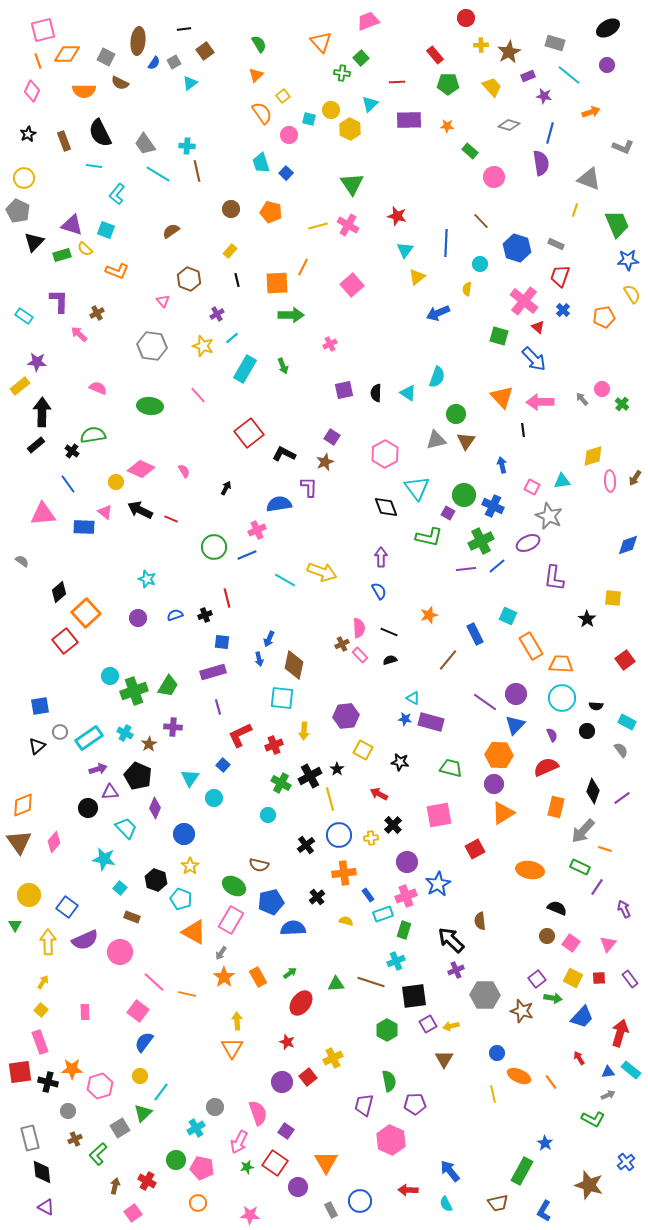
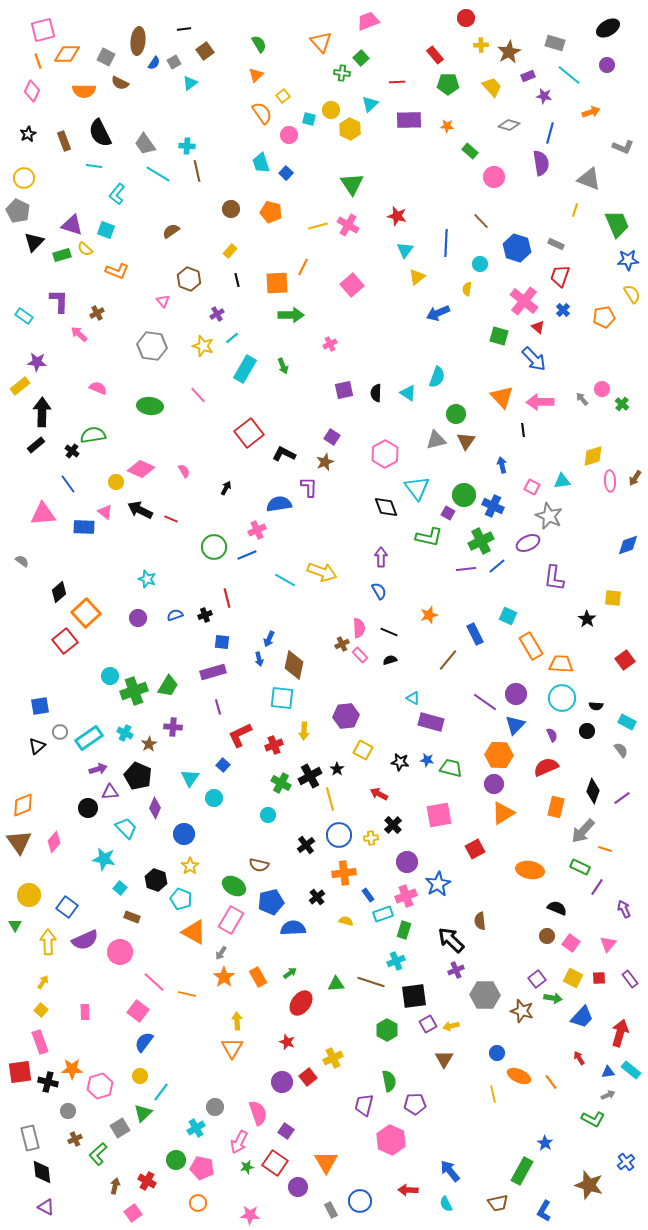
blue star at (405, 719): moved 22 px right, 41 px down
